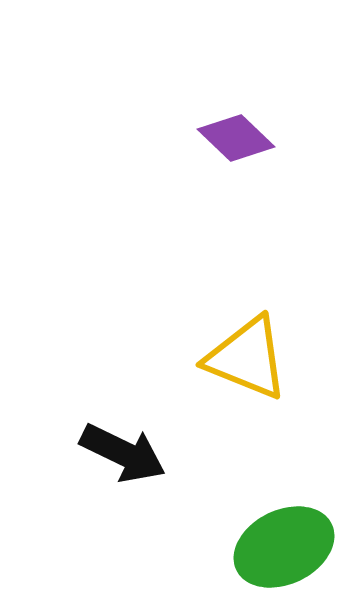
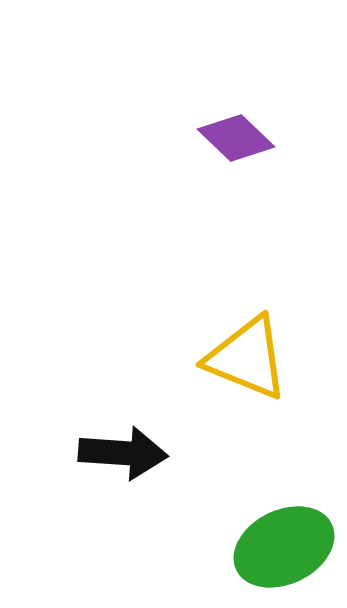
black arrow: rotated 22 degrees counterclockwise
